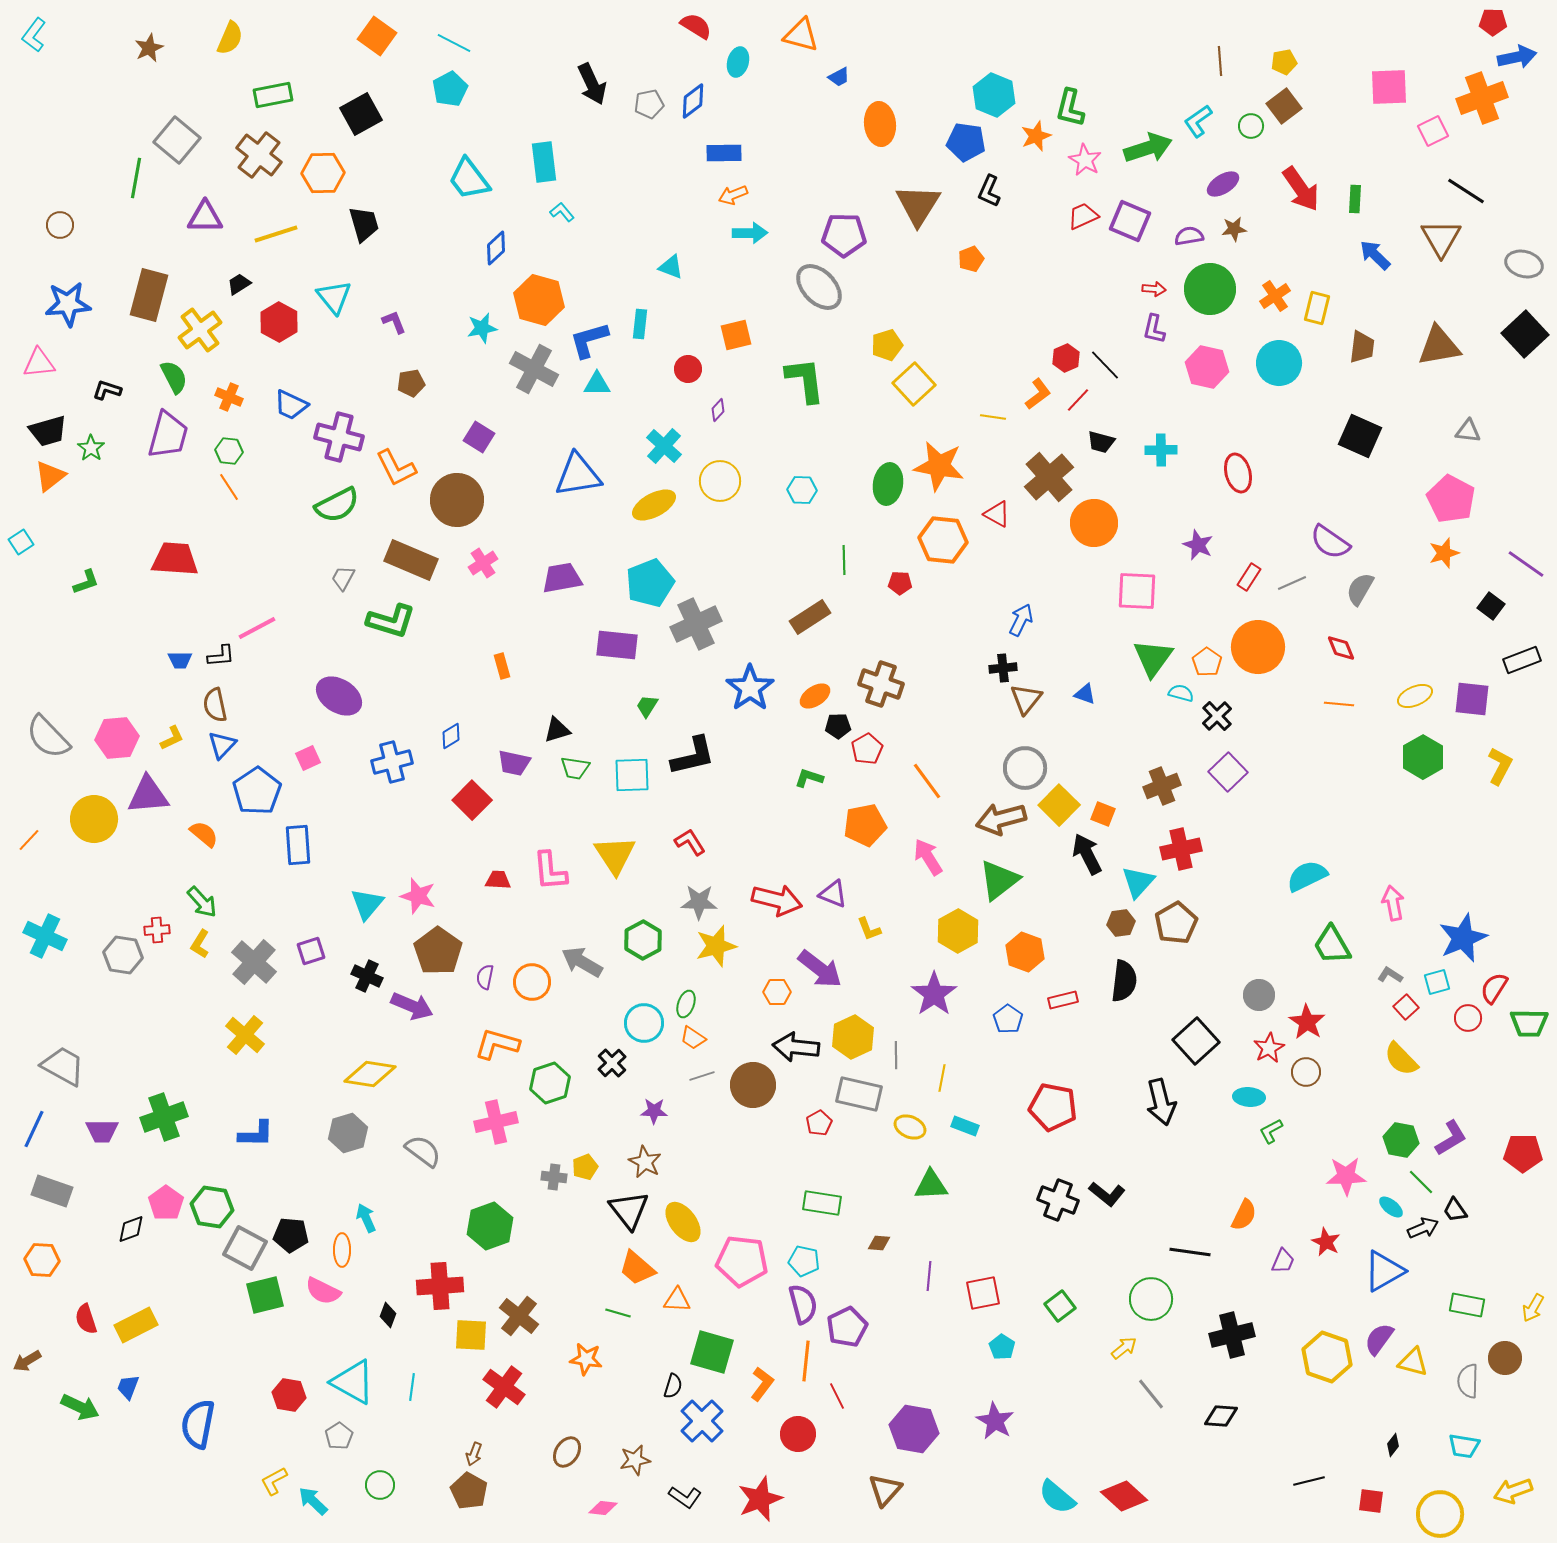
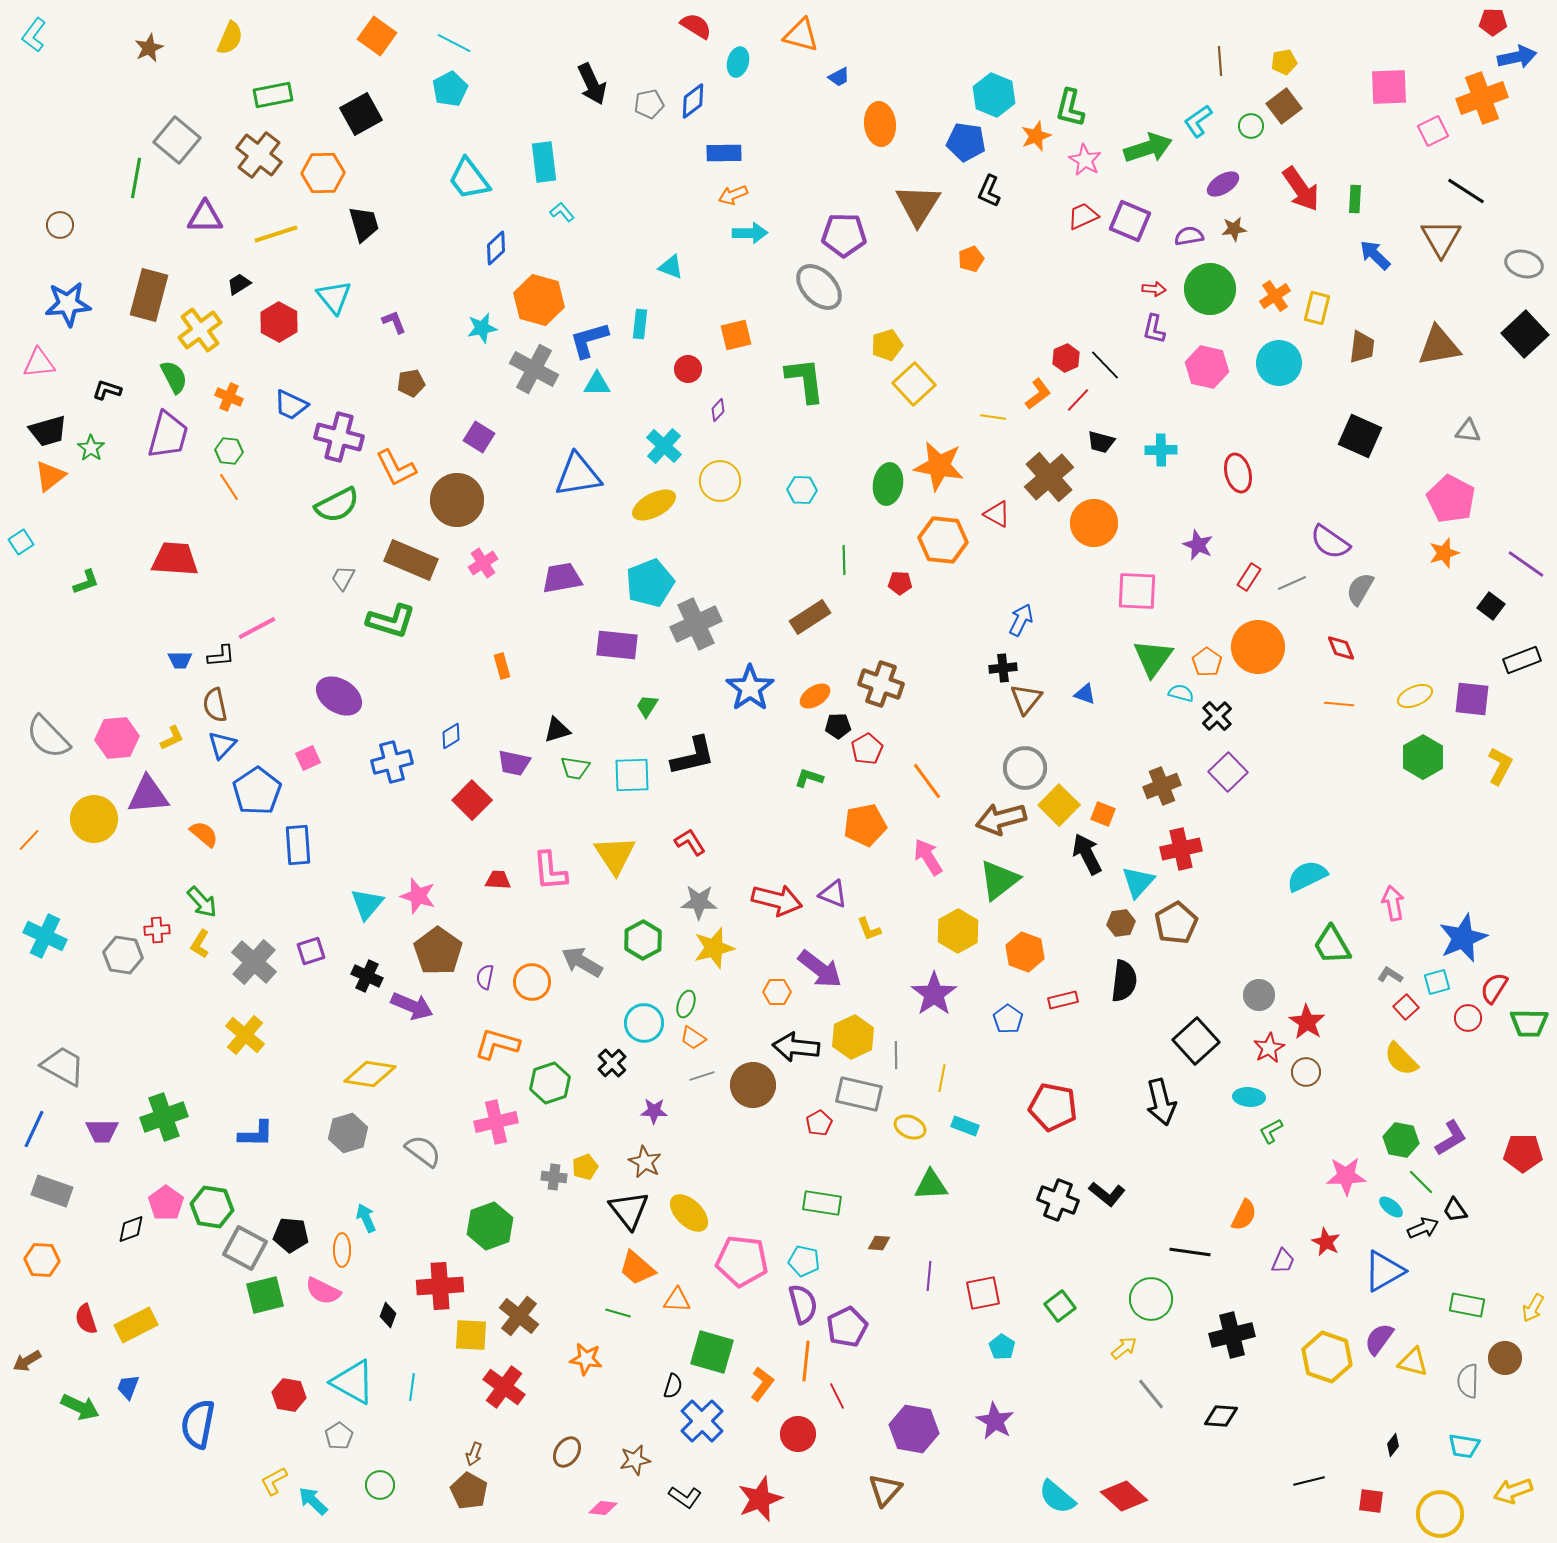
yellow star at (716, 946): moved 2 px left, 2 px down
yellow ellipse at (683, 1222): moved 6 px right, 9 px up; rotated 9 degrees counterclockwise
